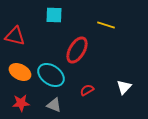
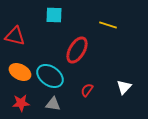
yellow line: moved 2 px right
cyan ellipse: moved 1 px left, 1 px down
red semicircle: rotated 24 degrees counterclockwise
gray triangle: moved 1 px left, 1 px up; rotated 14 degrees counterclockwise
